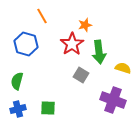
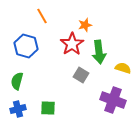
blue hexagon: moved 2 px down
